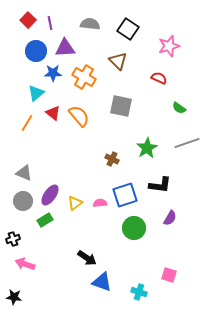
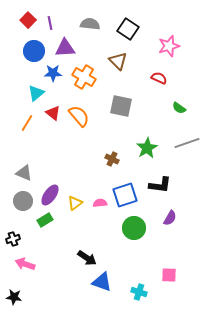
blue circle: moved 2 px left
pink square: rotated 14 degrees counterclockwise
